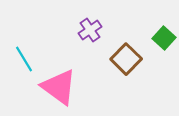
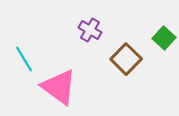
purple cross: rotated 25 degrees counterclockwise
